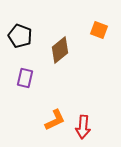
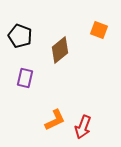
red arrow: rotated 15 degrees clockwise
